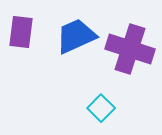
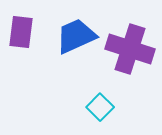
cyan square: moved 1 px left, 1 px up
